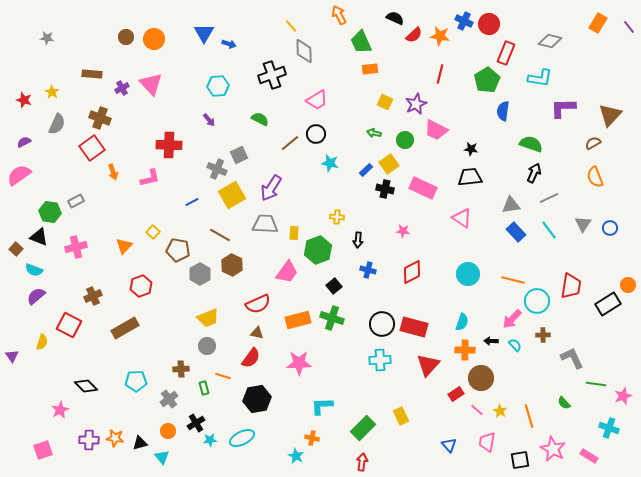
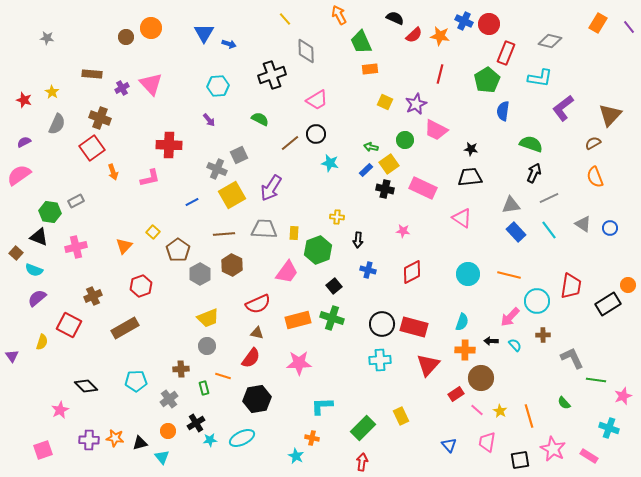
yellow line at (291, 26): moved 6 px left, 7 px up
orange circle at (154, 39): moved 3 px left, 11 px up
gray diamond at (304, 51): moved 2 px right
purple L-shape at (563, 108): rotated 36 degrees counterclockwise
green arrow at (374, 133): moved 3 px left, 14 px down
gray trapezoid at (265, 224): moved 1 px left, 5 px down
gray triangle at (583, 224): rotated 30 degrees counterclockwise
brown line at (220, 235): moved 4 px right, 1 px up; rotated 35 degrees counterclockwise
brown square at (16, 249): moved 4 px down
brown pentagon at (178, 250): rotated 25 degrees clockwise
orange line at (513, 280): moved 4 px left, 5 px up
purple semicircle at (36, 296): moved 1 px right, 2 px down
pink arrow at (512, 319): moved 2 px left, 2 px up
green line at (596, 384): moved 4 px up
